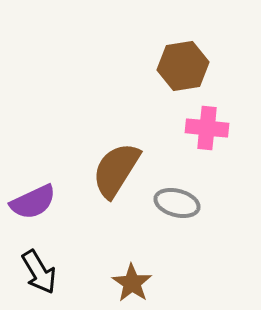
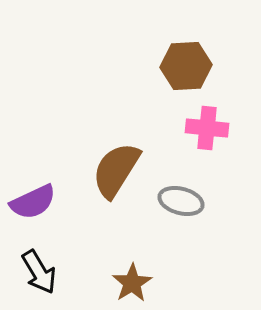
brown hexagon: moved 3 px right; rotated 6 degrees clockwise
gray ellipse: moved 4 px right, 2 px up
brown star: rotated 6 degrees clockwise
